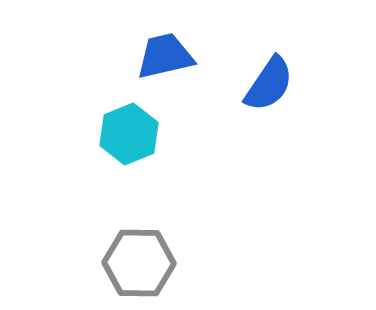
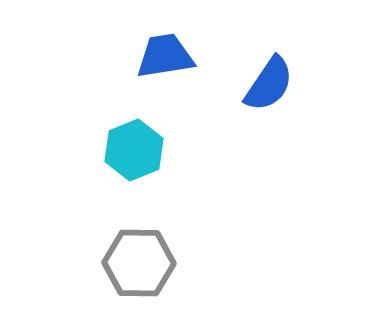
blue trapezoid: rotated 4 degrees clockwise
cyan hexagon: moved 5 px right, 16 px down
